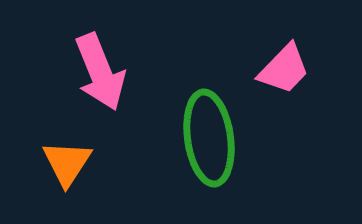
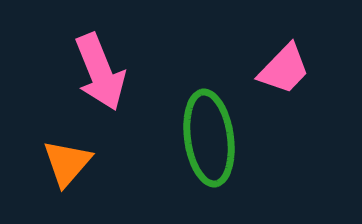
orange triangle: rotated 8 degrees clockwise
